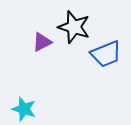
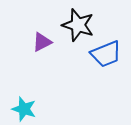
black star: moved 4 px right, 2 px up
